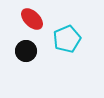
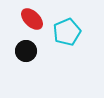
cyan pentagon: moved 7 px up
